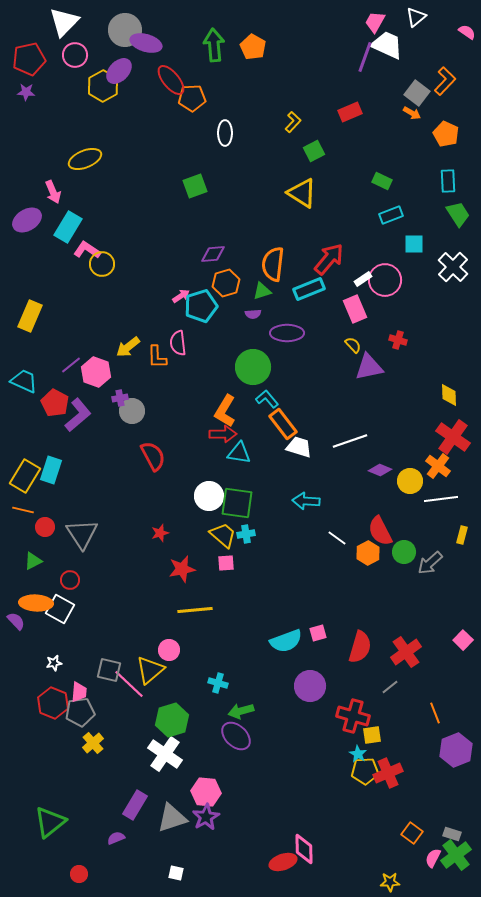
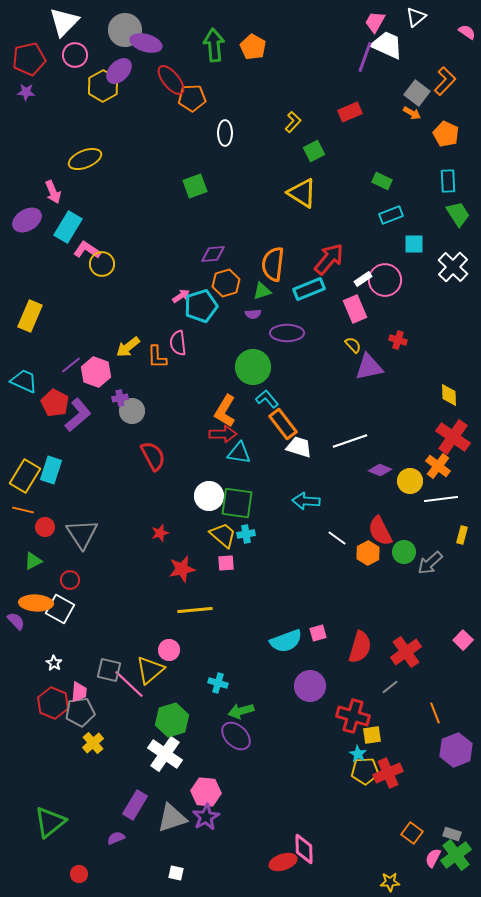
white star at (54, 663): rotated 28 degrees counterclockwise
